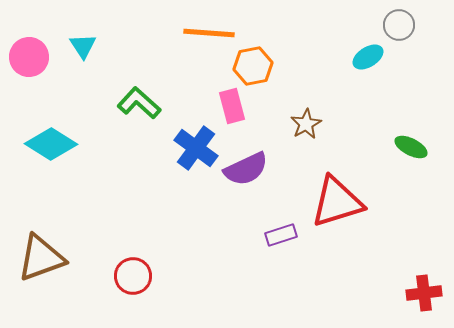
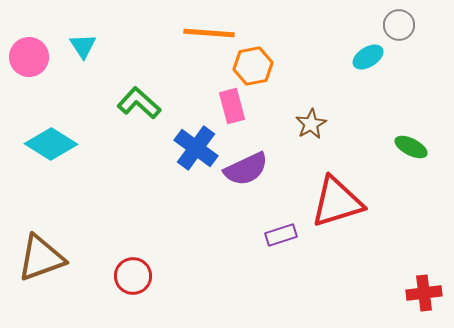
brown star: moved 5 px right
